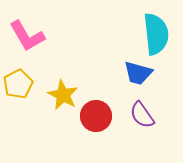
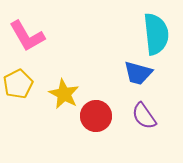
yellow star: moved 1 px right, 1 px up
purple semicircle: moved 2 px right, 1 px down
